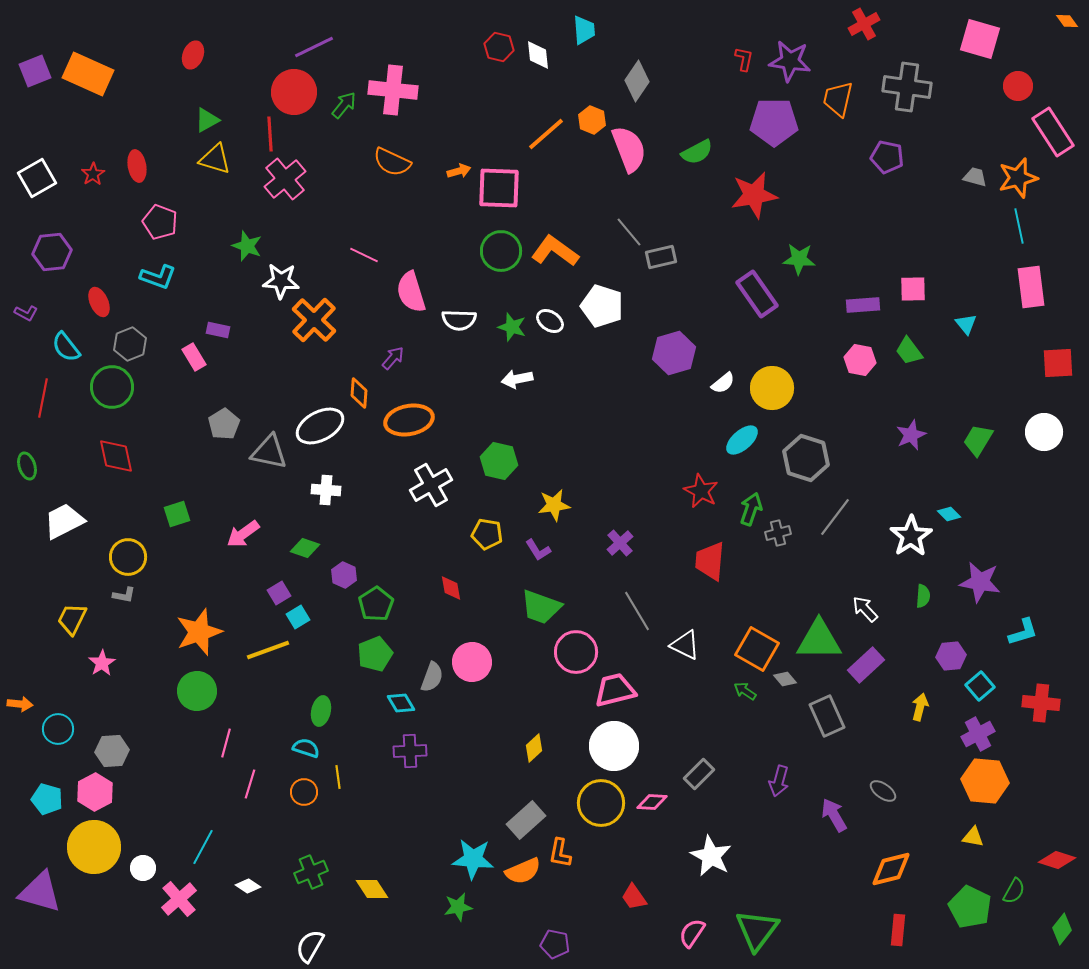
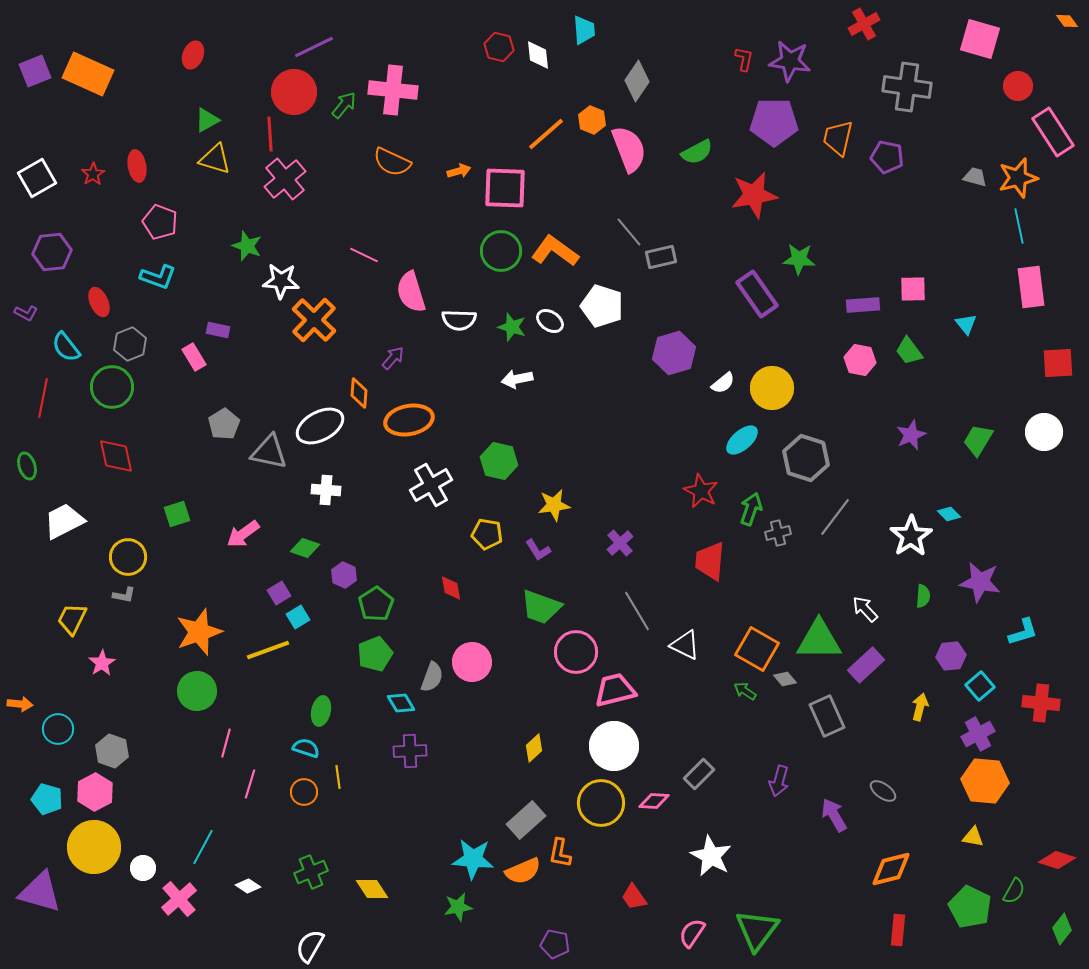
orange trapezoid at (838, 99): moved 39 px down
pink square at (499, 188): moved 6 px right
gray hexagon at (112, 751): rotated 24 degrees clockwise
pink diamond at (652, 802): moved 2 px right, 1 px up
